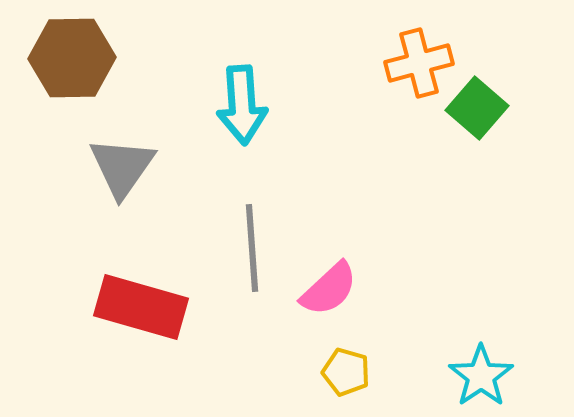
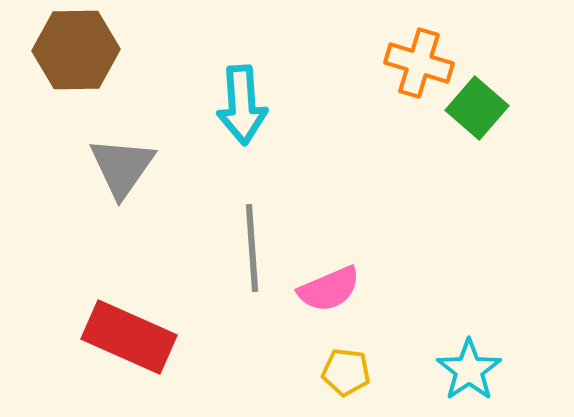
brown hexagon: moved 4 px right, 8 px up
orange cross: rotated 32 degrees clockwise
pink semicircle: rotated 20 degrees clockwise
red rectangle: moved 12 px left, 30 px down; rotated 8 degrees clockwise
yellow pentagon: rotated 9 degrees counterclockwise
cyan star: moved 12 px left, 6 px up
